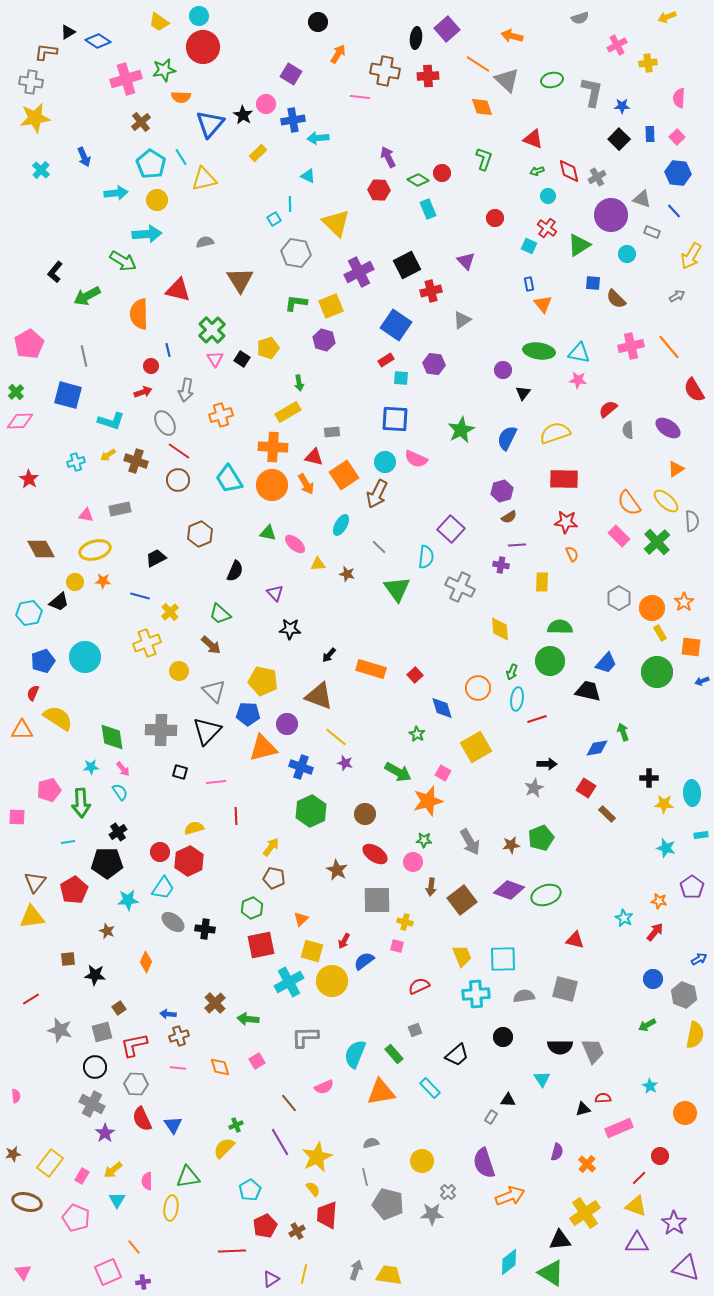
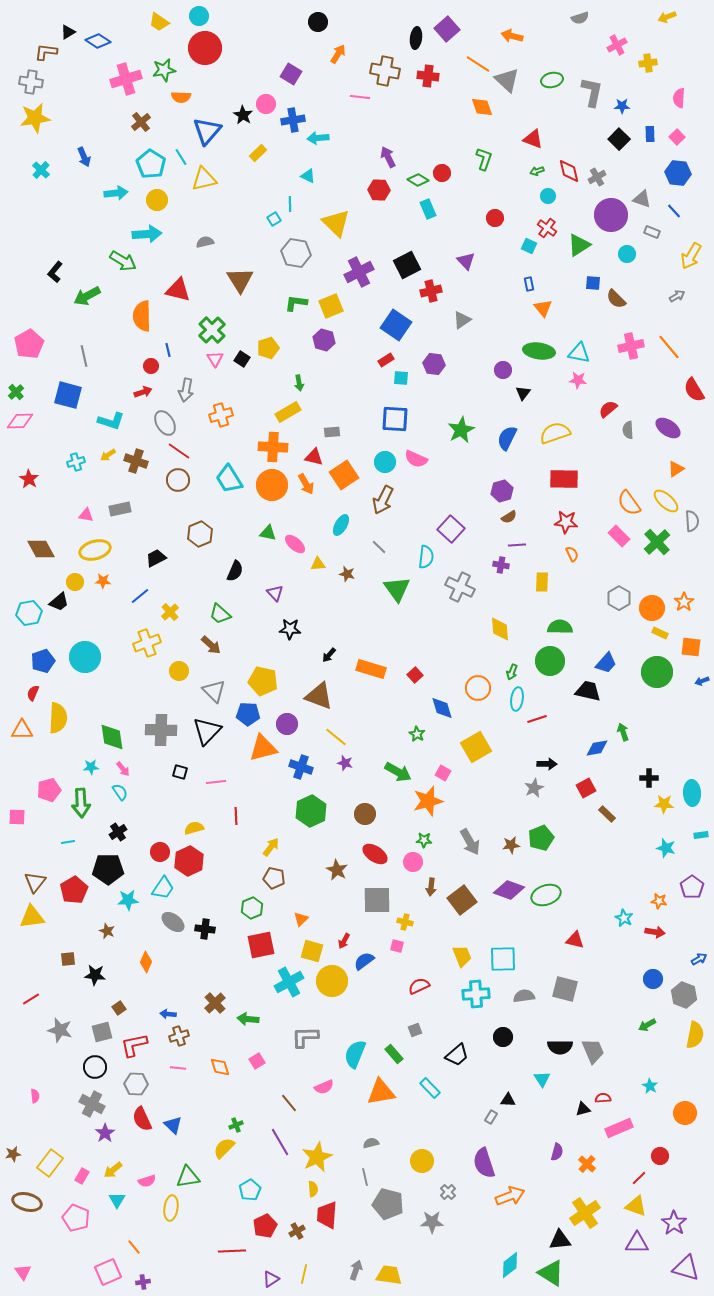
red circle at (203, 47): moved 2 px right, 1 px down
red cross at (428, 76): rotated 10 degrees clockwise
blue triangle at (210, 124): moved 3 px left, 7 px down
orange triangle at (543, 304): moved 4 px down
orange semicircle at (139, 314): moved 3 px right, 2 px down
brown arrow at (377, 494): moved 6 px right, 6 px down
blue line at (140, 596): rotated 54 degrees counterclockwise
yellow rectangle at (660, 633): rotated 35 degrees counterclockwise
yellow semicircle at (58, 718): rotated 60 degrees clockwise
red square at (586, 788): rotated 30 degrees clockwise
black pentagon at (107, 863): moved 1 px right, 6 px down
red arrow at (655, 932): rotated 60 degrees clockwise
pink semicircle at (16, 1096): moved 19 px right
blue triangle at (173, 1125): rotated 12 degrees counterclockwise
pink semicircle at (147, 1181): rotated 108 degrees counterclockwise
yellow semicircle at (313, 1189): rotated 35 degrees clockwise
gray star at (432, 1214): moved 8 px down
cyan diamond at (509, 1262): moved 1 px right, 3 px down
